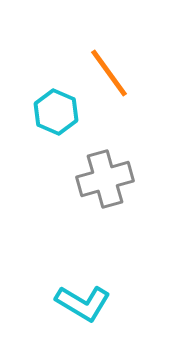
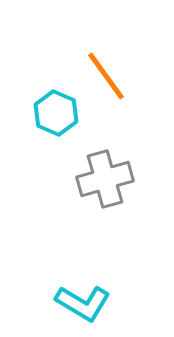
orange line: moved 3 px left, 3 px down
cyan hexagon: moved 1 px down
